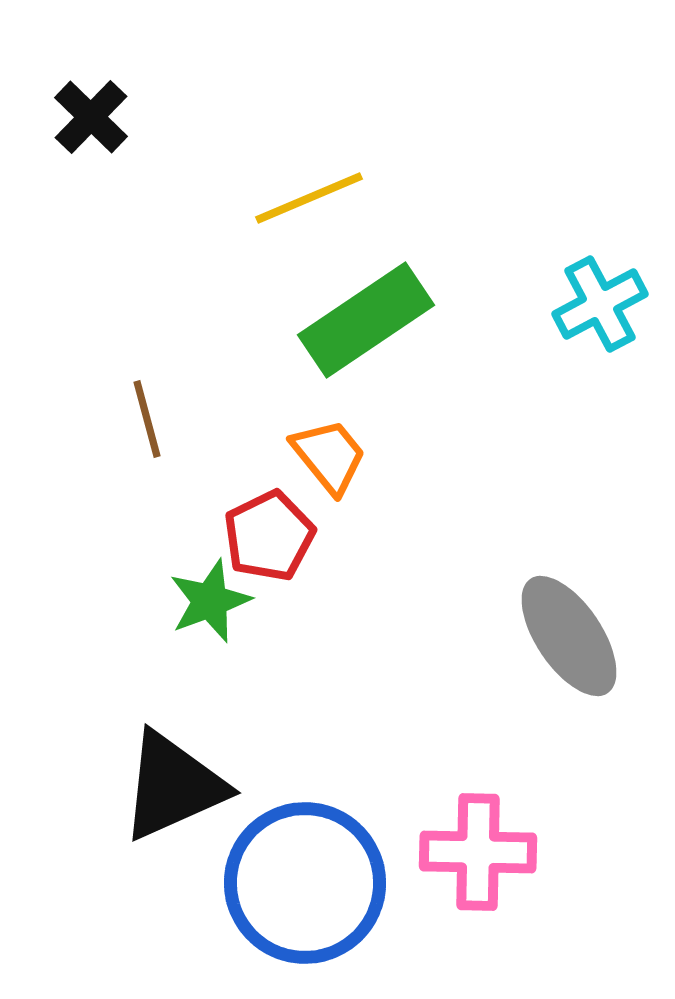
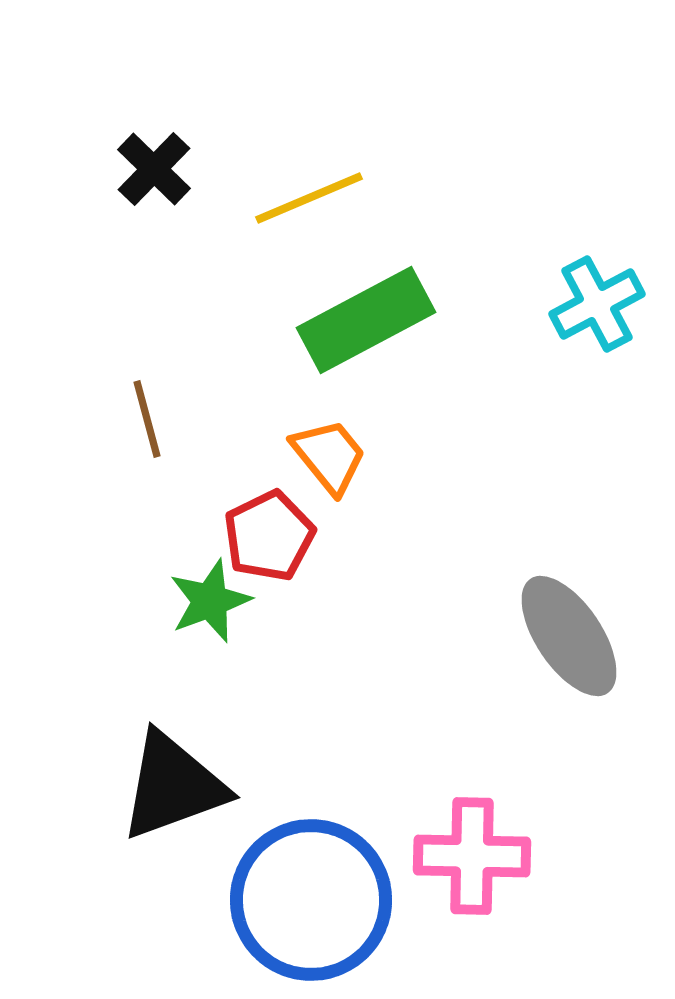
black cross: moved 63 px right, 52 px down
cyan cross: moved 3 px left
green rectangle: rotated 6 degrees clockwise
black triangle: rotated 4 degrees clockwise
pink cross: moved 6 px left, 4 px down
blue circle: moved 6 px right, 17 px down
